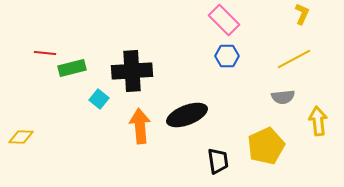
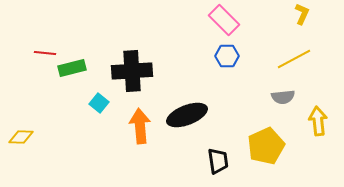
cyan square: moved 4 px down
